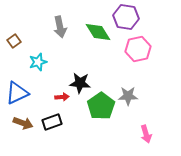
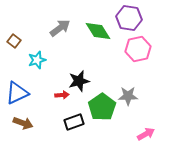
purple hexagon: moved 3 px right, 1 px down
gray arrow: moved 1 px down; rotated 115 degrees counterclockwise
green diamond: moved 1 px up
brown square: rotated 16 degrees counterclockwise
cyan star: moved 1 px left, 2 px up
black star: moved 1 px left, 2 px up; rotated 20 degrees counterclockwise
red arrow: moved 2 px up
green pentagon: moved 1 px right, 1 px down
black rectangle: moved 22 px right
pink arrow: rotated 102 degrees counterclockwise
